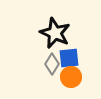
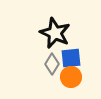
blue square: moved 2 px right
